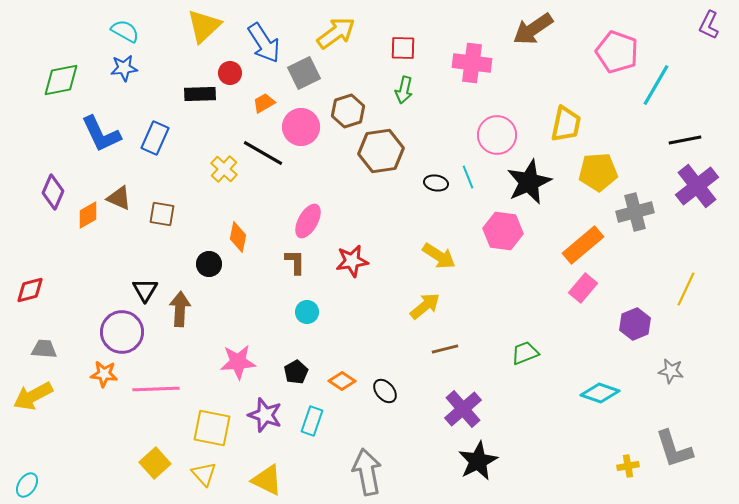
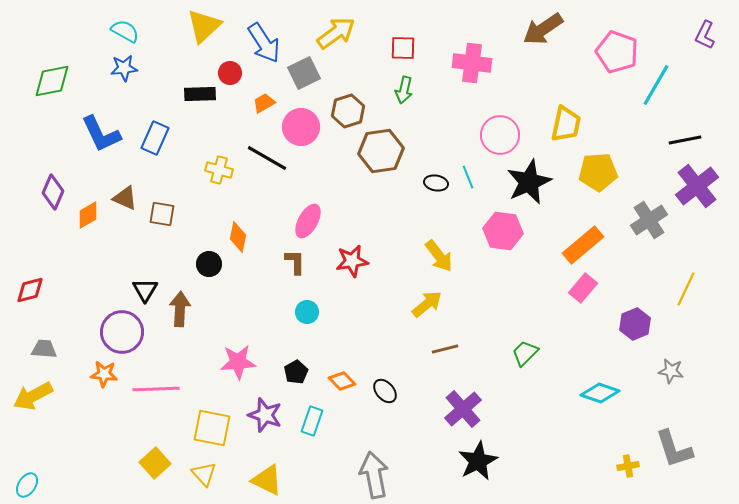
purple L-shape at (709, 25): moved 4 px left, 10 px down
brown arrow at (533, 29): moved 10 px right
green diamond at (61, 80): moved 9 px left, 1 px down
pink circle at (497, 135): moved 3 px right
black line at (263, 153): moved 4 px right, 5 px down
yellow cross at (224, 169): moved 5 px left, 1 px down; rotated 28 degrees counterclockwise
brown triangle at (119, 198): moved 6 px right
gray cross at (635, 212): moved 14 px right, 8 px down; rotated 18 degrees counterclockwise
yellow arrow at (439, 256): rotated 20 degrees clockwise
yellow arrow at (425, 306): moved 2 px right, 2 px up
green trapezoid at (525, 353): rotated 24 degrees counterclockwise
orange diamond at (342, 381): rotated 12 degrees clockwise
gray arrow at (367, 472): moved 7 px right, 3 px down
